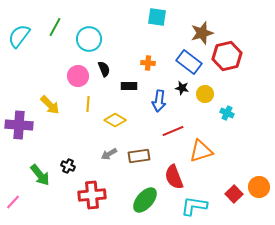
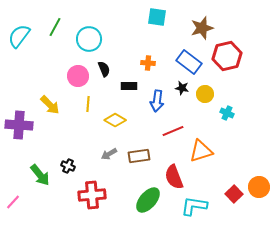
brown star: moved 5 px up
blue arrow: moved 2 px left
green ellipse: moved 3 px right
